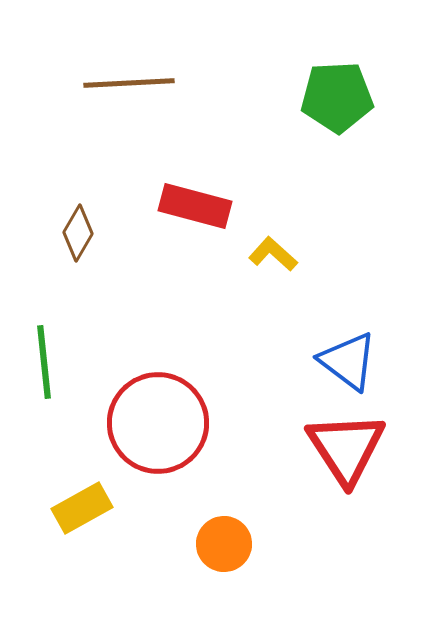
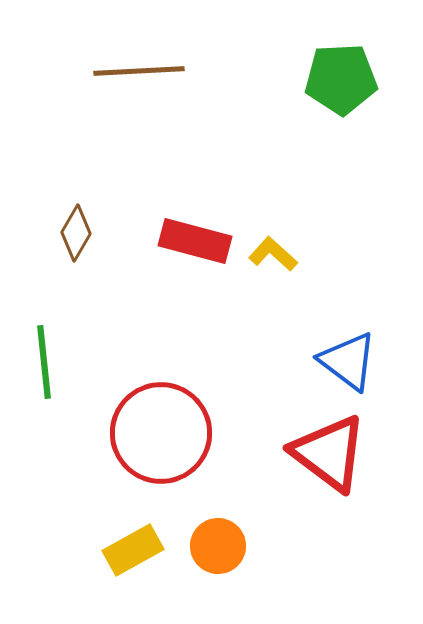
brown line: moved 10 px right, 12 px up
green pentagon: moved 4 px right, 18 px up
red rectangle: moved 35 px down
brown diamond: moved 2 px left
red circle: moved 3 px right, 10 px down
red triangle: moved 17 px left, 5 px down; rotated 20 degrees counterclockwise
yellow rectangle: moved 51 px right, 42 px down
orange circle: moved 6 px left, 2 px down
